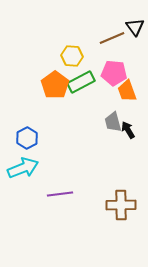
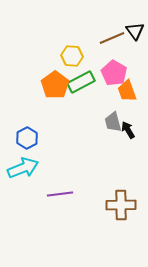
black triangle: moved 4 px down
pink pentagon: rotated 25 degrees clockwise
